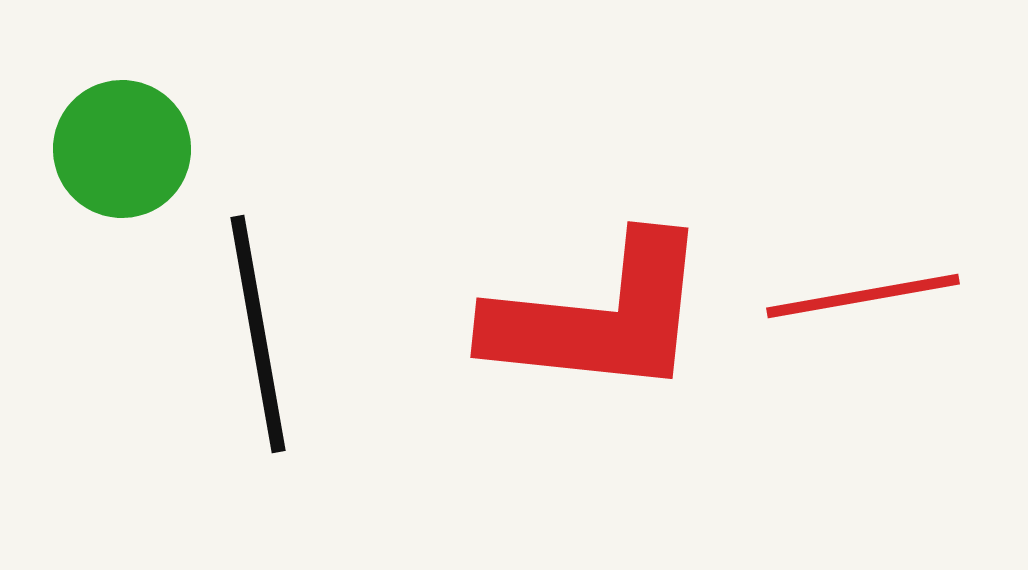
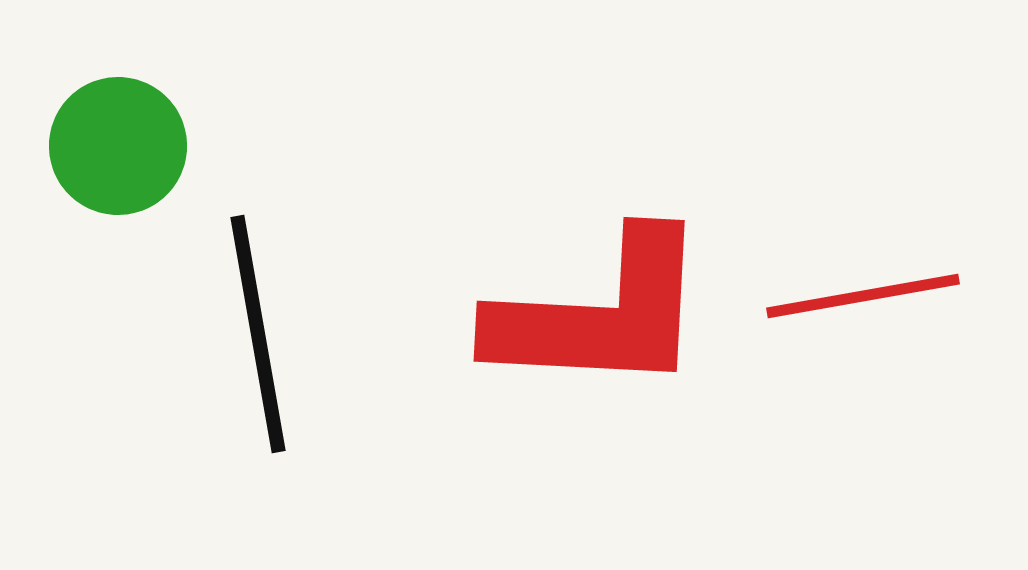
green circle: moved 4 px left, 3 px up
red L-shape: moved 1 px right, 3 px up; rotated 3 degrees counterclockwise
